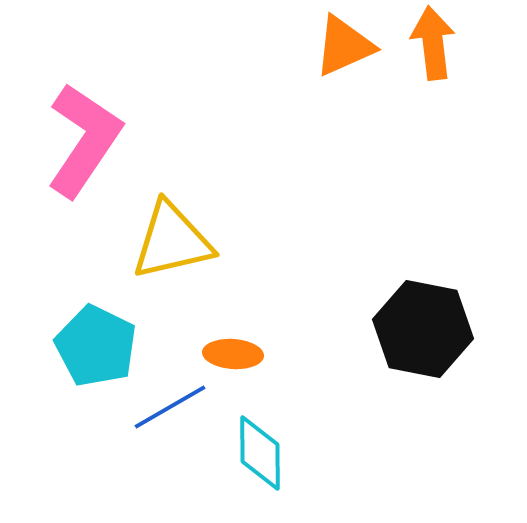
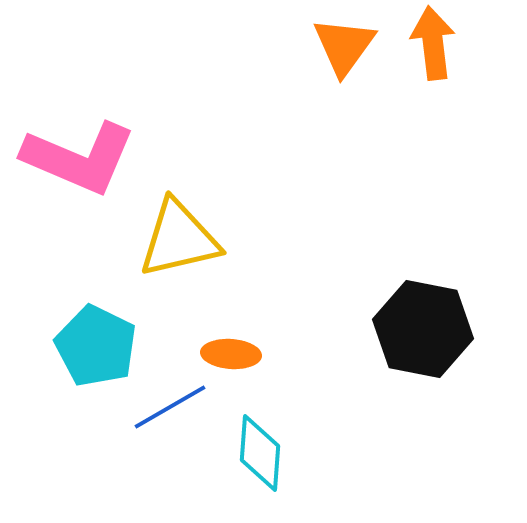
orange triangle: rotated 30 degrees counterclockwise
pink L-shape: moved 5 px left, 18 px down; rotated 79 degrees clockwise
yellow triangle: moved 7 px right, 2 px up
orange ellipse: moved 2 px left
cyan diamond: rotated 4 degrees clockwise
